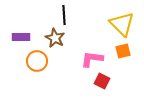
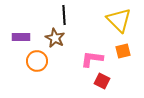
yellow triangle: moved 3 px left, 4 px up
